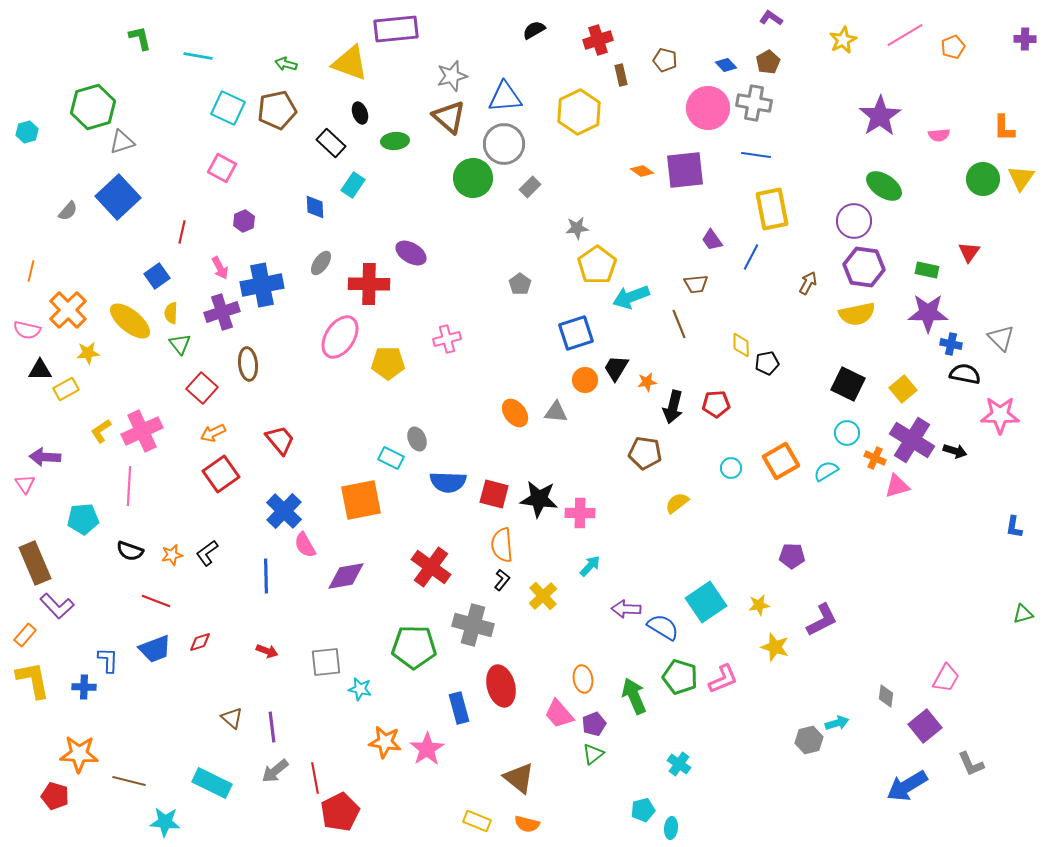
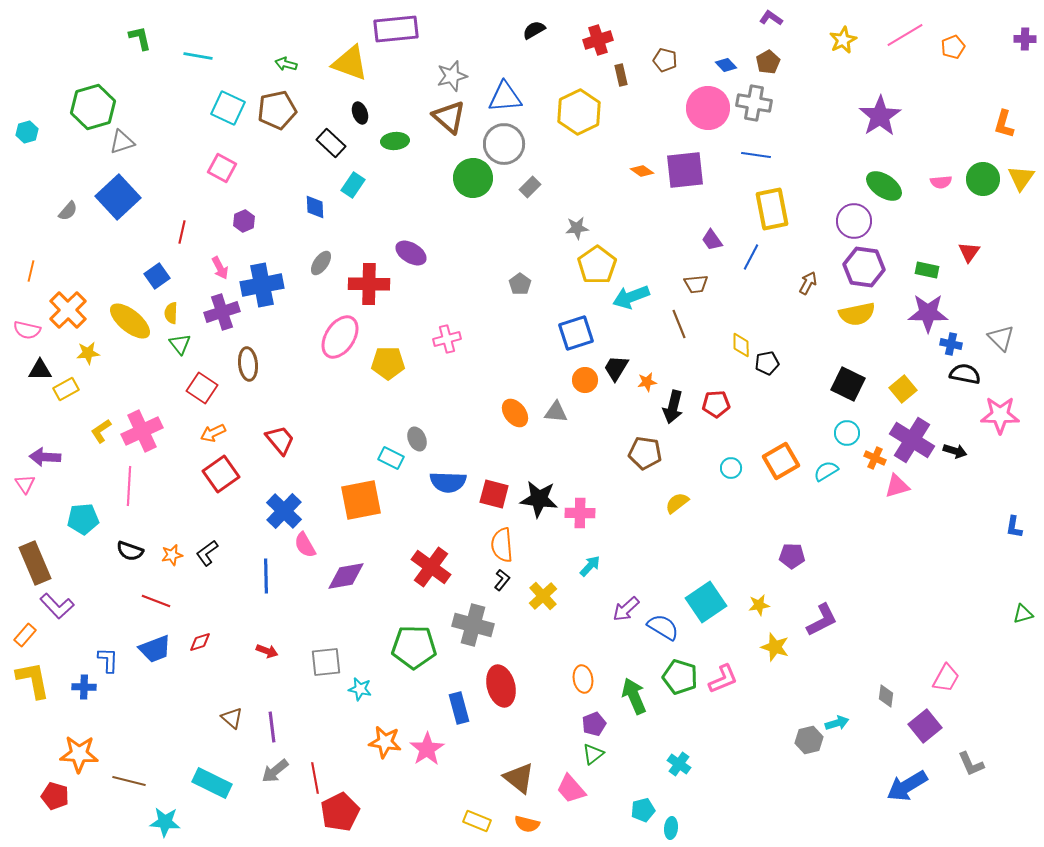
orange L-shape at (1004, 128): moved 4 px up; rotated 16 degrees clockwise
pink semicircle at (939, 135): moved 2 px right, 47 px down
red square at (202, 388): rotated 8 degrees counterclockwise
purple arrow at (626, 609): rotated 44 degrees counterclockwise
pink trapezoid at (559, 714): moved 12 px right, 75 px down
